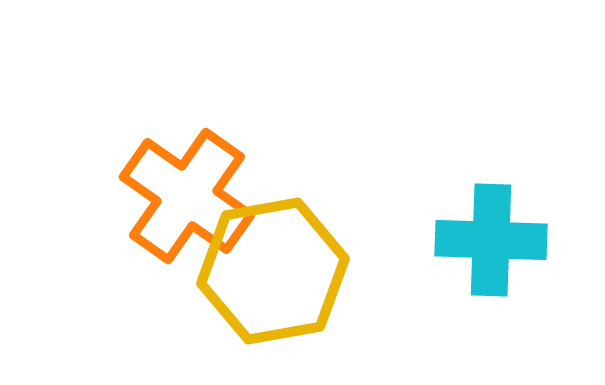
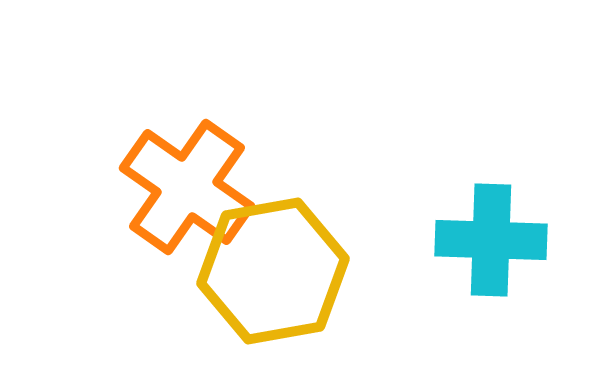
orange cross: moved 9 px up
